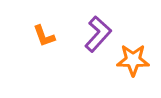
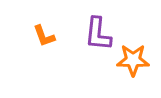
purple L-shape: rotated 144 degrees clockwise
